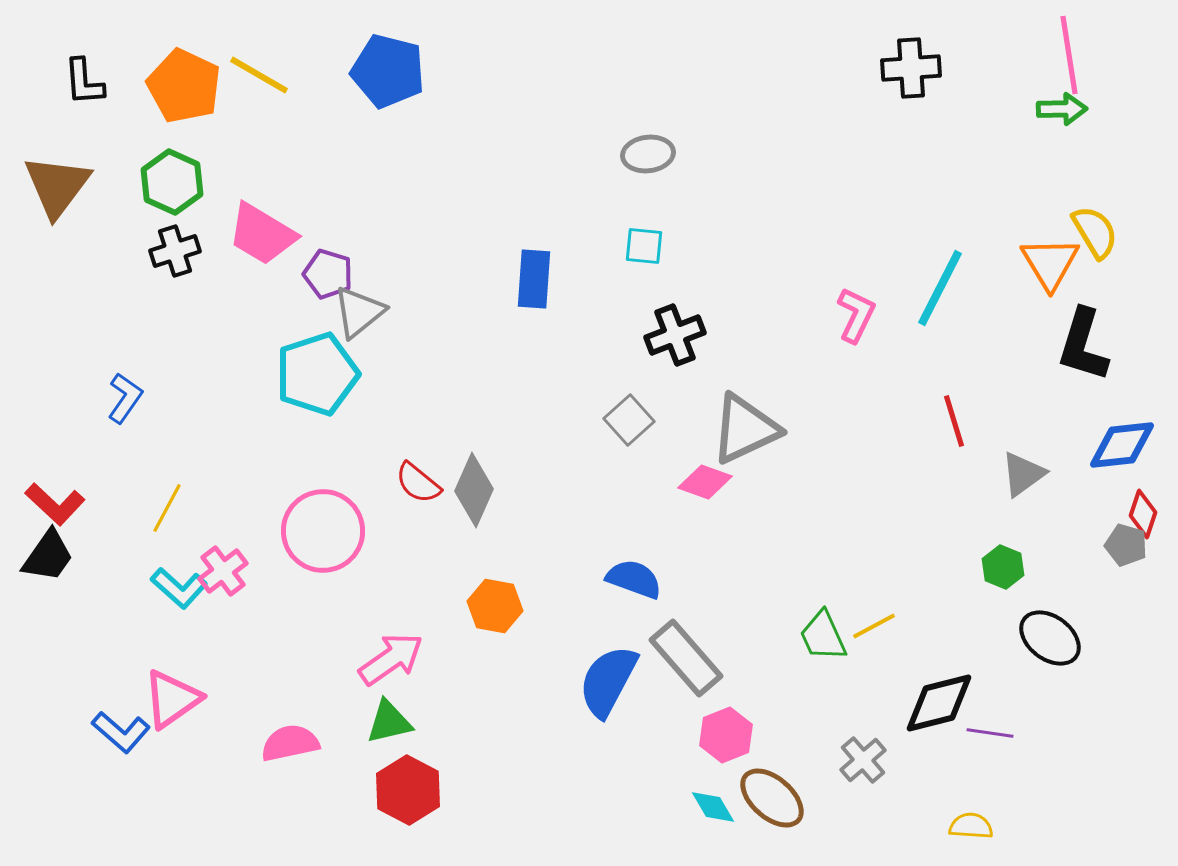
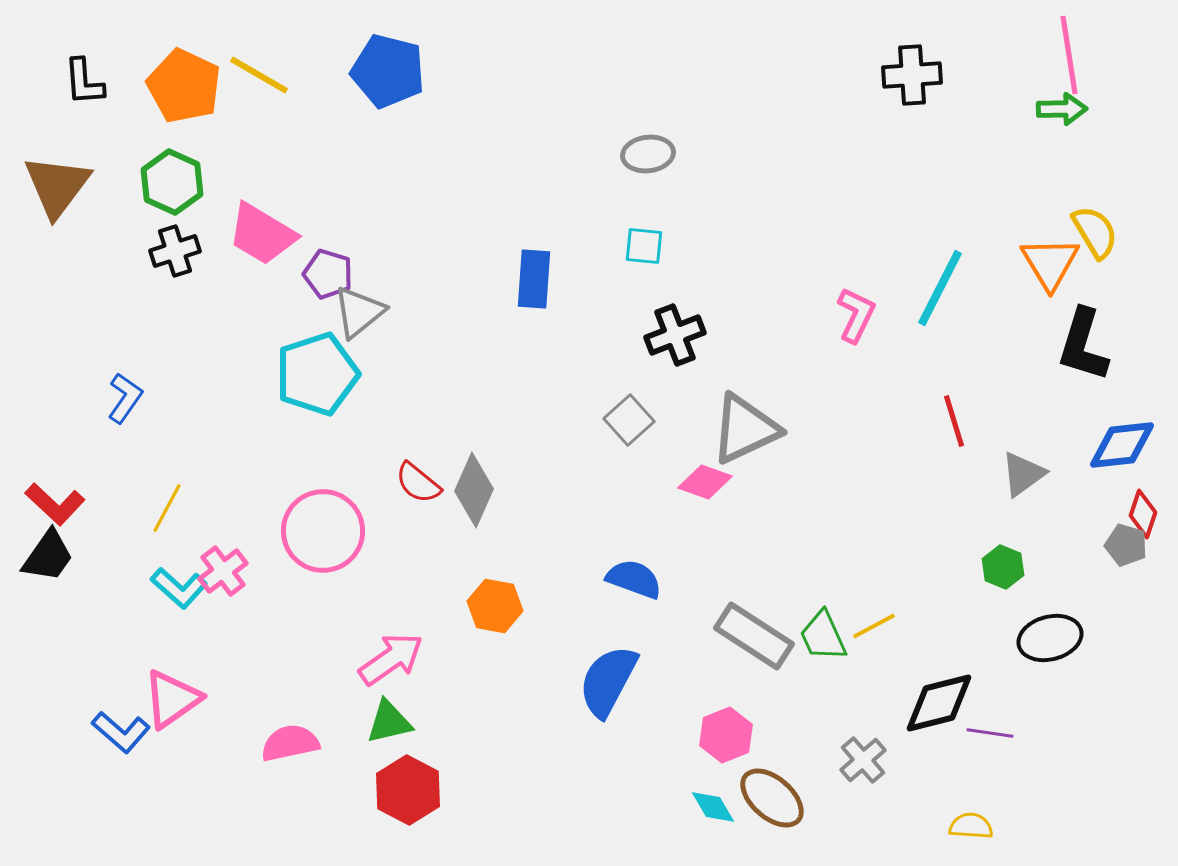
black cross at (911, 68): moved 1 px right, 7 px down
black ellipse at (1050, 638): rotated 52 degrees counterclockwise
gray rectangle at (686, 658): moved 68 px right, 22 px up; rotated 16 degrees counterclockwise
